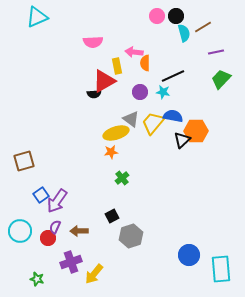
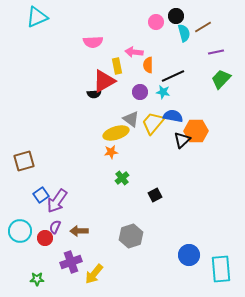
pink circle: moved 1 px left, 6 px down
orange semicircle: moved 3 px right, 2 px down
black square: moved 43 px right, 21 px up
red circle: moved 3 px left
green star: rotated 16 degrees counterclockwise
